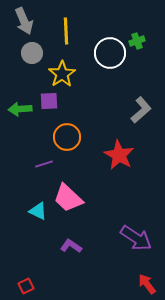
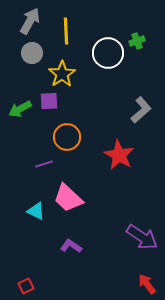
gray arrow: moved 6 px right; rotated 128 degrees counterclockwise
white circle: moved 2 px left
green arrow: rotated 25 degrees counterclockwise
cyan triangle: moved 2 px left
purple arrow: moved 6 px right, 1 px up
